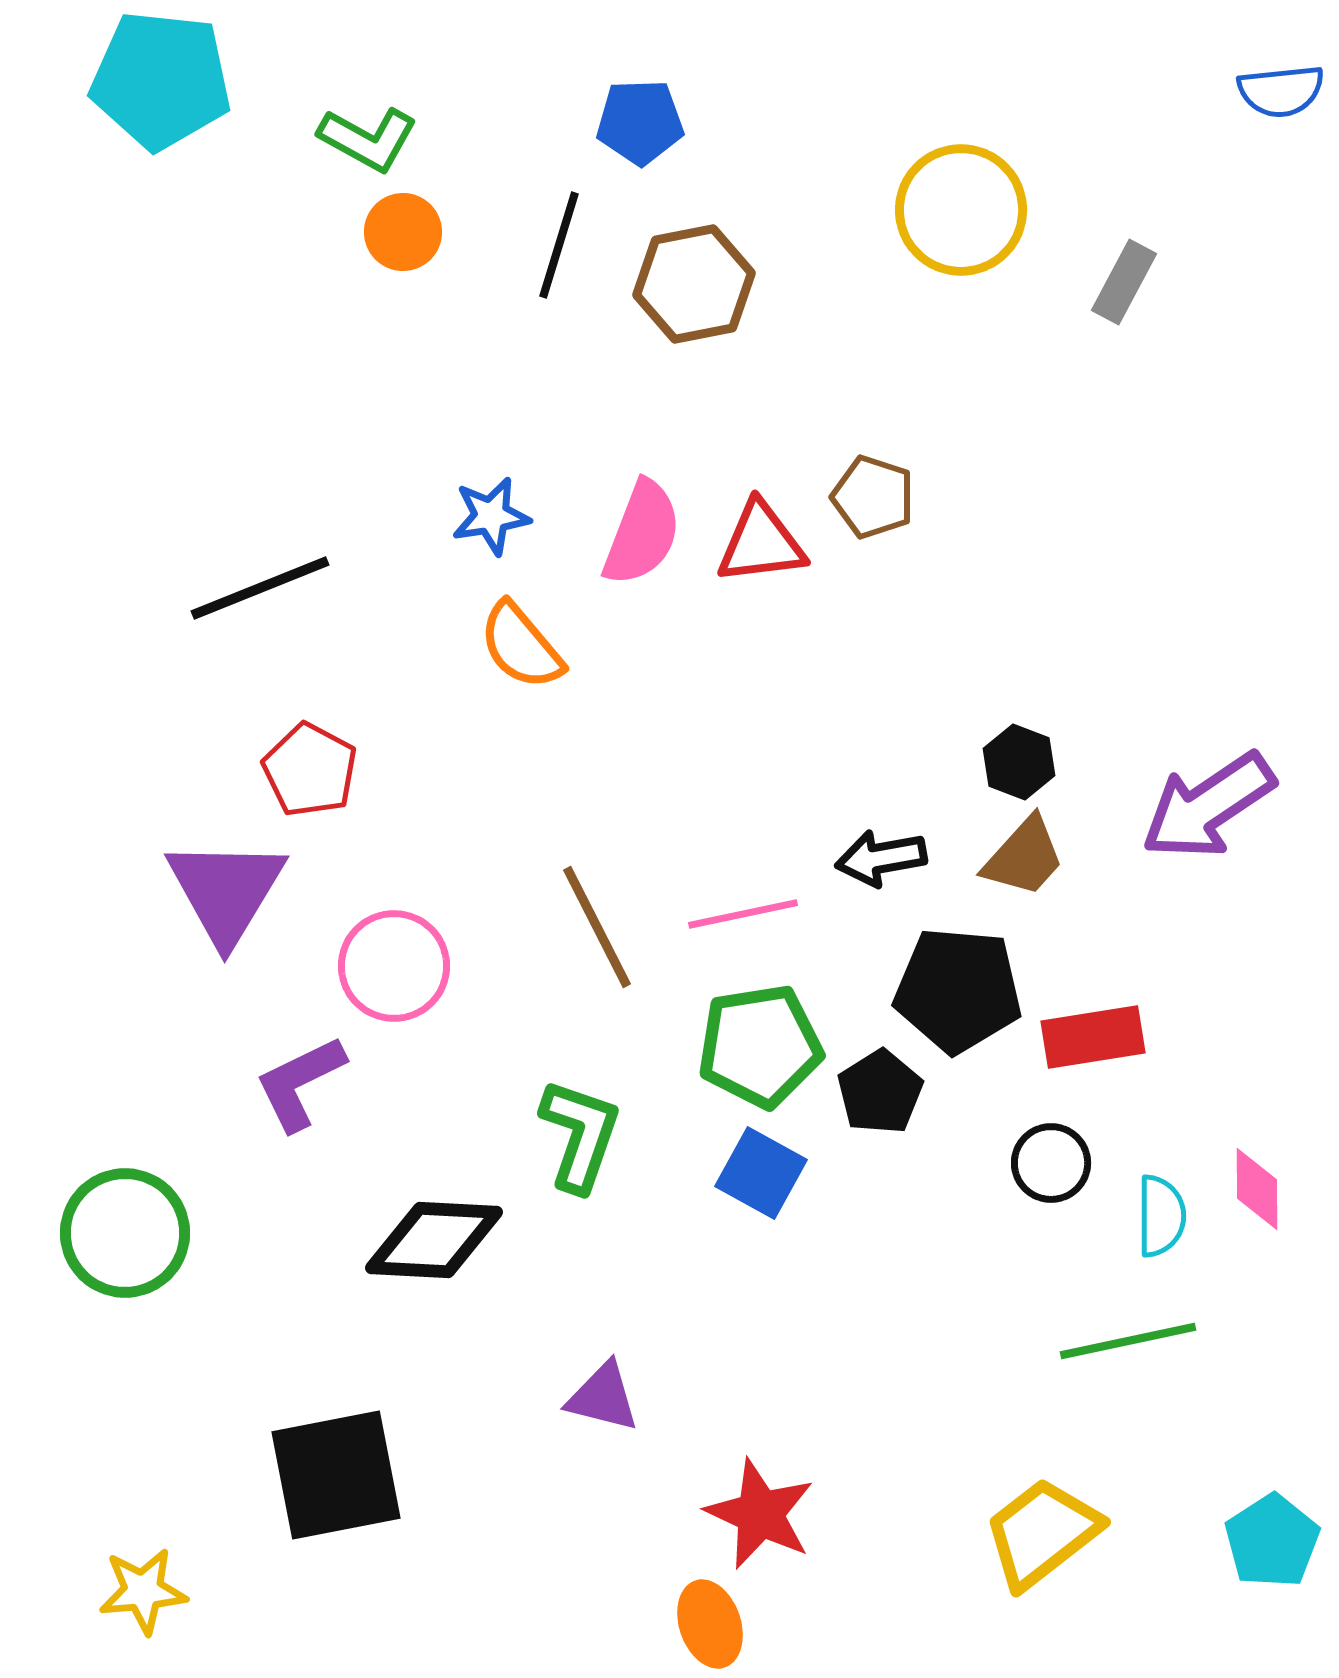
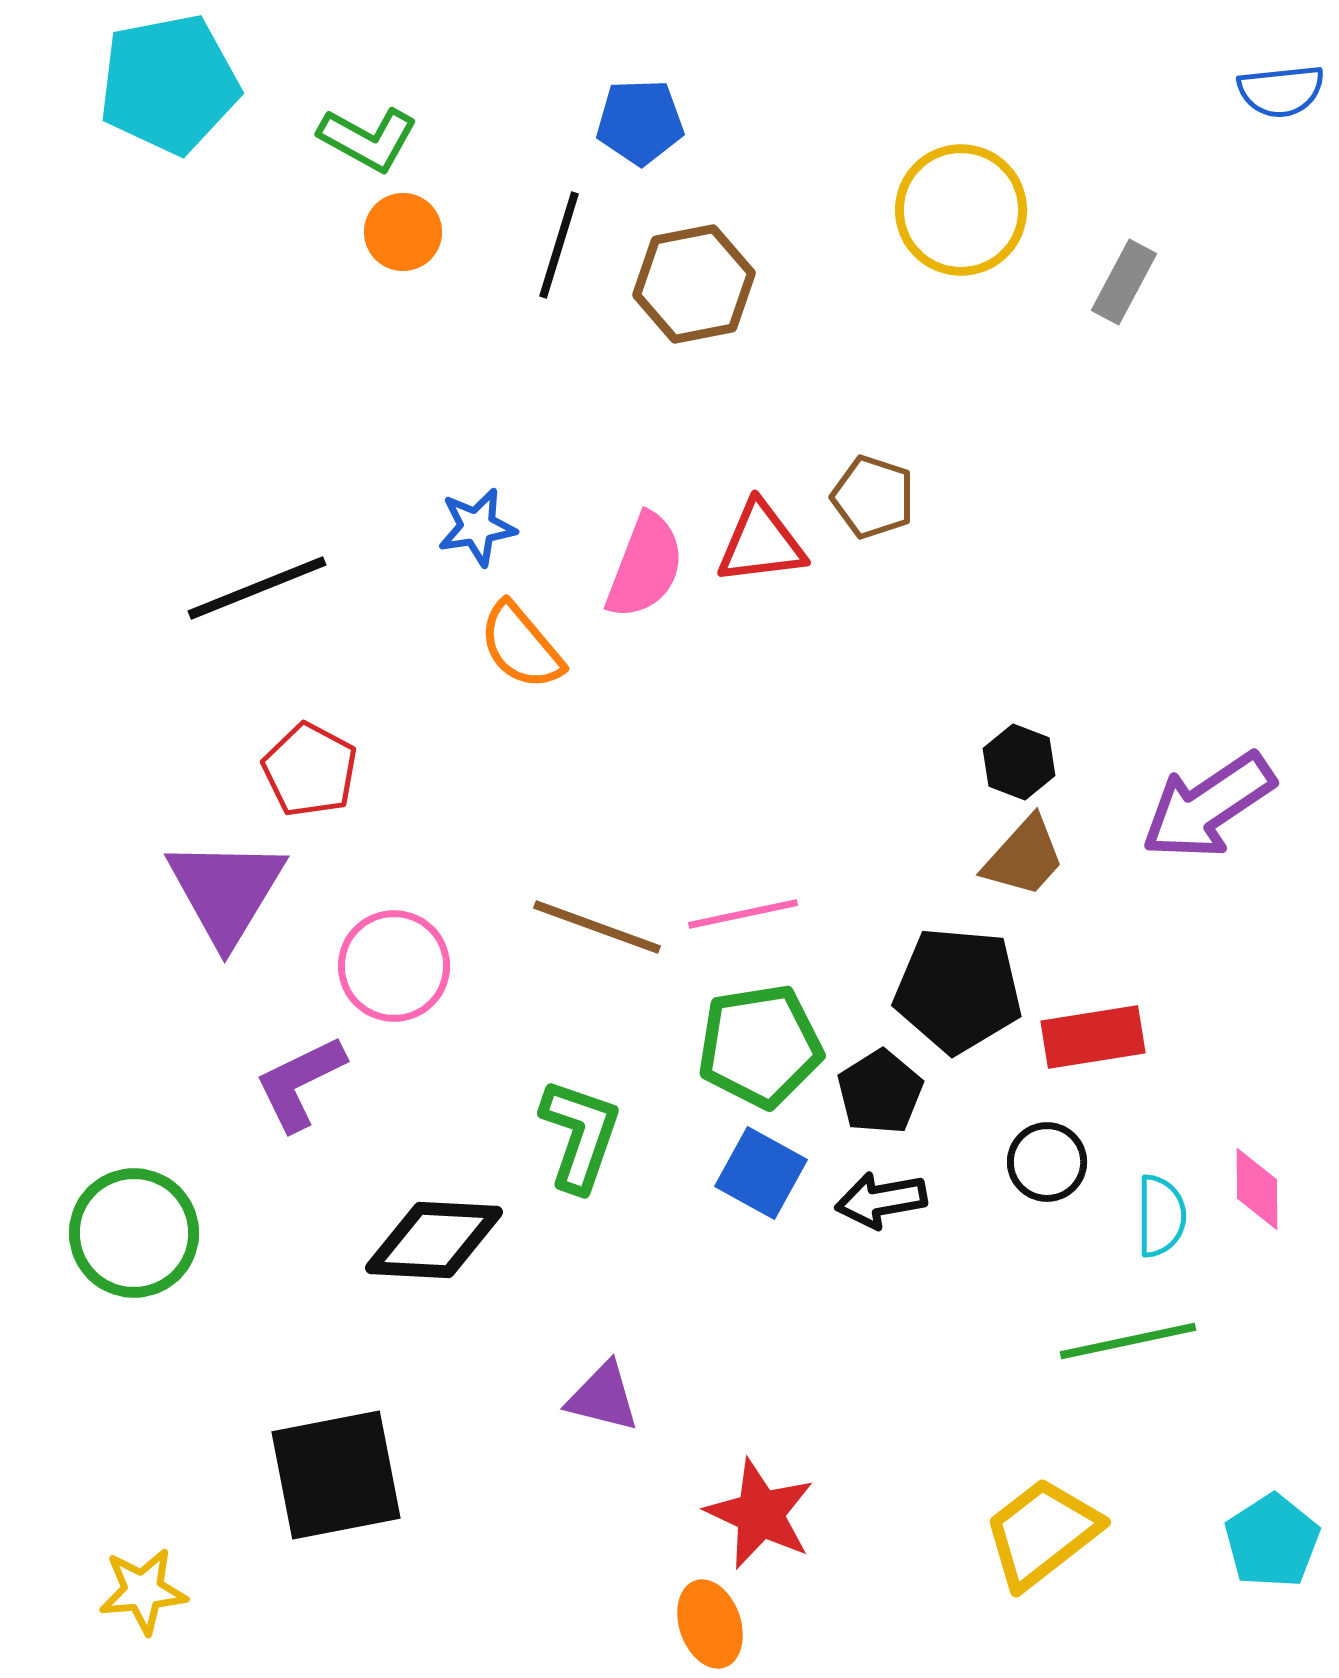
cyan pentagon at (161, 80): moved 8 px right, 4 px down; rotated 17 degrees counterclockwise
blue star at (491, 516): moved 14 px left, 11 px down
pink semicircle at (642, 533): moved 3 px right, 33 px down
black line at (260, 588): moved 3 px left
black arrow at (881, 858): moved 342 px down
brown line at (597, 927): rotated 43 degrees counterclockwise
black circle at (1051, 1163): moved 4 px left, 1 px up
green circle at (125, 1233): moved 9 px right
